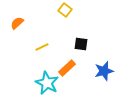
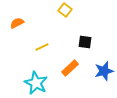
orange semicircle: rotated 16 degrees clockwise
black square: moved 4 px right, 2 px up
orange rectangle: moved 3 px right
cyan star: moved 11 px left
